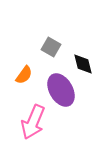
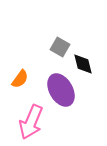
gray square: moved 9 px right
orange semicircle: moved 4 px left, 4 px down
pink arrow: moved 2 px left
